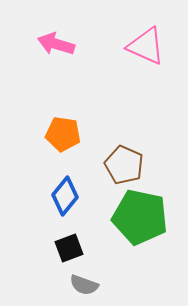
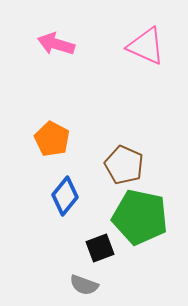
orange pentagon: moved 11 px left, 5 px down; rotated 20 degrees clockwise
black square: moved 31 px right
